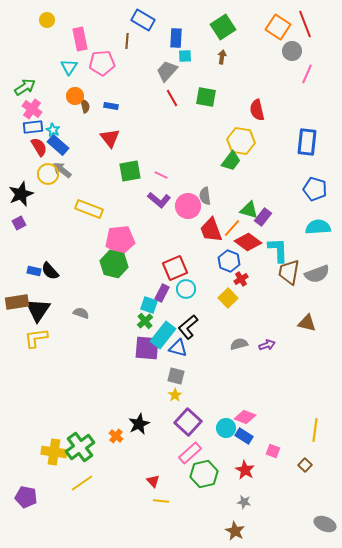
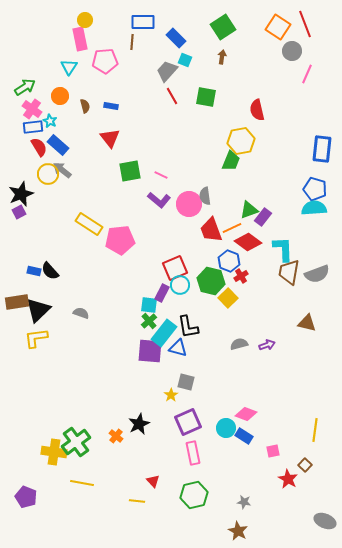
yellow circle at (47, 20): moved 38 px right
blue rectangle at (143, 20): moved 2 px down; rotated 30 degrees counterclockwise
blue rectangle at (176, 38): rotated 48 degrees counterclockwise
brown line at (127, 41): moved 5 px right, 1 px down
cyan square at (185, 56): moved 4 px down; rotated 24 degrees clockwise
pink pentagon at (102, 63): moved 3 px right, 2 px up
orange circle at (75, 96): moved 15 px left
red line at (172, 98): moved 2 px up
cyan star at (53, 130): moved 3 px left, 9 px up
yellow hexagon at (241, 141): rotated 20 degrees counterclockwise
blue rectangle at (307, 142): moved 15 px right, 7 px down
green trapezoid at (231, 161): rotated 15 degrees counterclockwise
pink circle at (188, 206): moved 1 px right, 2 px up
yellow rectangle at (89, 209): moved 15 px down; rotated 12 degrees clockwise
green triangle at (249, 210): rotated 36 degrees counterclockwise
purple square at (19, 223): moved 11 px up
cyan semicircle at (318, 227): moved 4 px left, 19 px up
orange line at (232, 228): rotated 24 degrees clockwise
cyan L-shape at (278, 250): moved 5 px right, 1 px up
green hexagon at (114, 264): moved 97 px right, 17 px down
red cross at (241, 279): moved 3 px up
cyan circle at (186, 289): moved 6 px left, 4 px up
cyan square at (149, 305): rotated 12 degrees counterclockwise
black triangle at (38, 310): rotated 12 degrees clockwise
green cross at (145, 321): moved 4 px right
black L-shape at (188, 327): rotated 60 degrees counterclockwise
cyan rectangle at (163, 335): moved 1 px right, 2 px up
purple square at (147, 348): moved 3 px right, 3 px down
gray square at (176, 376): moved 10 px right, 6 px down
yellow star at (175, 395): moved 4 px left
pink diamond at (245, 417): moved 1 px right, 3 px up
purple square at (188, 422): rotated 24 degrees clockwise
green cross at (80, 447): moved 4 px left, 5 px up
pink square at (273, 451): rotated 32 degrees counterclockwise
pink rectangle at (190, 453): moved 3 px right; rotated 60 degrees counterclockwise
red star at (245, 470): moved 43 px right, 9 px down
green hexagon at (204, 474): moved 10 px left, 21 px down
yellow line at (82, 483): rotated 45 degrees clockwise
purple pentagon at (26, 497): rotated 10 degrees clockwise
yellow line at (161, 501): moved 24 px left
gray ellipse at (325, 524): moved 3 px up
brown star at (235, 531): moved 3 px right
